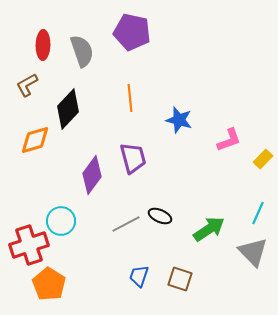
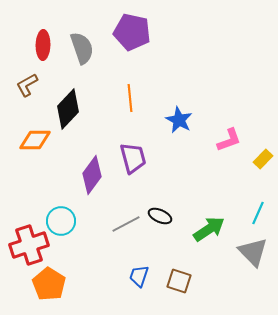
gray semicircle: moved 3 px up
blue star: rotated 12 degrees clockwise
orange diamond: rotated 16 degrees clockwise
brown square: moved 1 px left, 2 px down
